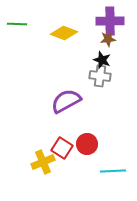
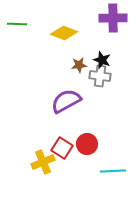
purple cross: moved 3 px right, 3 px up
brown star: moved 29 px left, 26 px down
